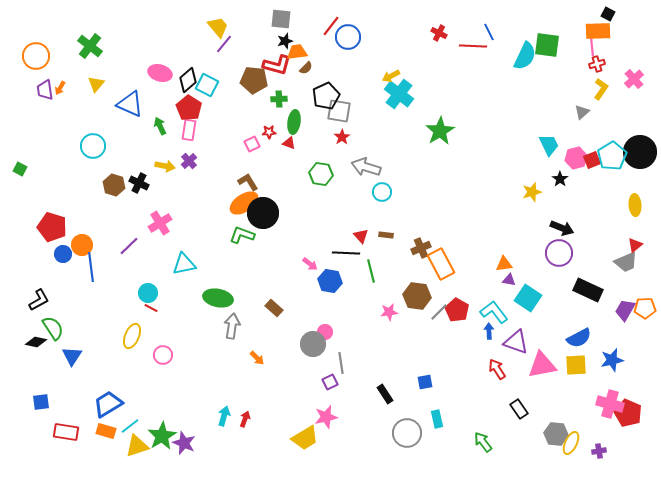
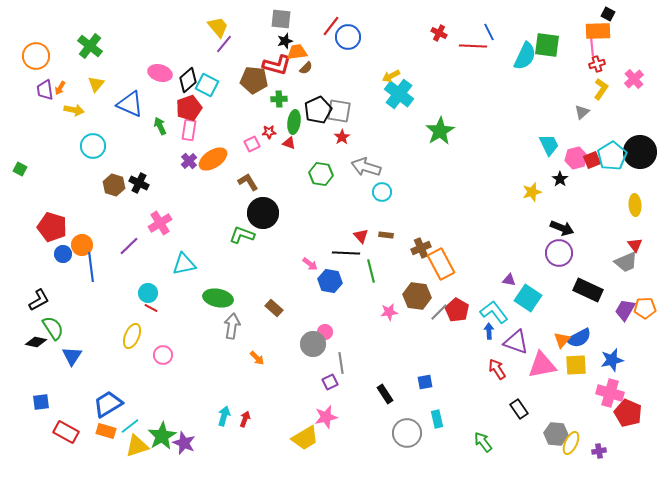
black pentagon at (326, 96): moved 8 px left, 14 px down
red pentagon at (189, 108): rotated 20 degrees clockwise
yellow arrow at (165, 166): moved 91 px left, 56 px up
orange ellipse at (244, 203): moved 31 px left, 44 px up
red triangle at (635, 245): rotated 28 degrees counterclockwise
orange triangle at (504, 264): moved 58 px right, 76 px down; rotated 42 degrees counterclockwise
pink cross at (610, 404): moved 11 px up
red rectangle at (66, 432): rotated 20 degrees clockwise
